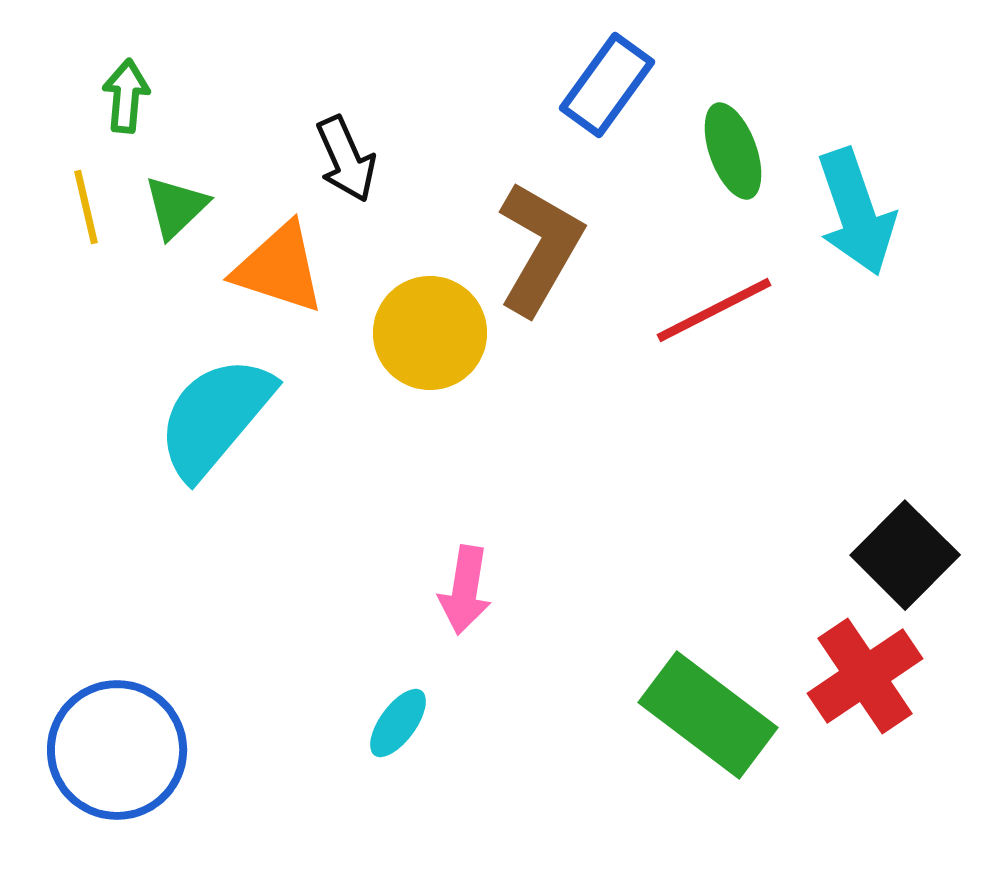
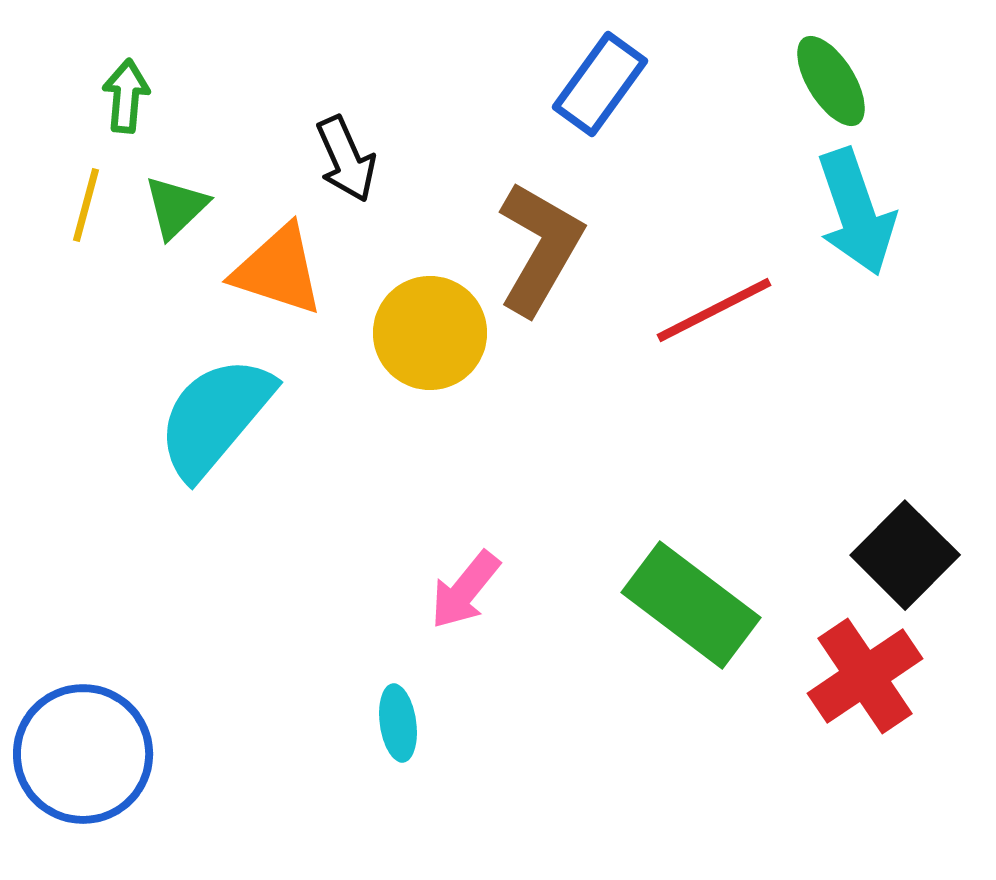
blue rectangle: moved 7 px left, 1 px up
green ellipse: moved 98 px right, 70 px up; rotated 12 degrees counterclockwise
yellow line: moved 2 px up; rotated 28 degrees clockwise
orange triangle: moved 1 px left, 2 px down
pink arrow: rotated 30 degrees clockwise
green rectangle: moved 17 px left, 110 px up
cyan ellipse: rotated 44 degrees counterclockwise
blue circle: moved 34 px left, 4 px down
